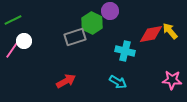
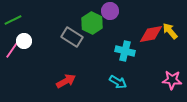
gray rectangle: moved 3 px left; rotated 50 degrees clockwise
